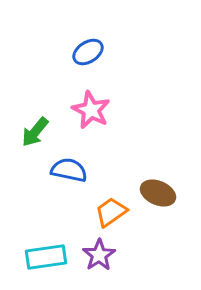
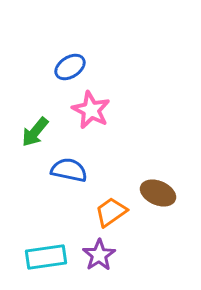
blue ellipse: moved 18 px left, 15 px down
